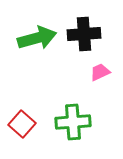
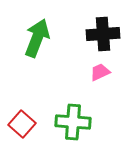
black cross: moved 19 px right
green arrow: rotated 54 degrees counterclockwise
green cross: rotated 8 degrees clockwise
